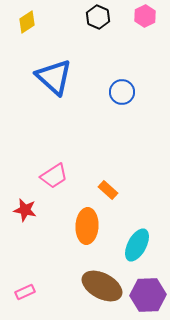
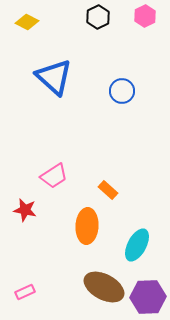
black hexagon: rotated 10 degrees clockwise
yellow diamond: rotated 60 degrees clockwise
blue circle: moved 1 px up
brown ellipse: moved 2 px right, 1 px down
purple hexagon: moved 2 px down
